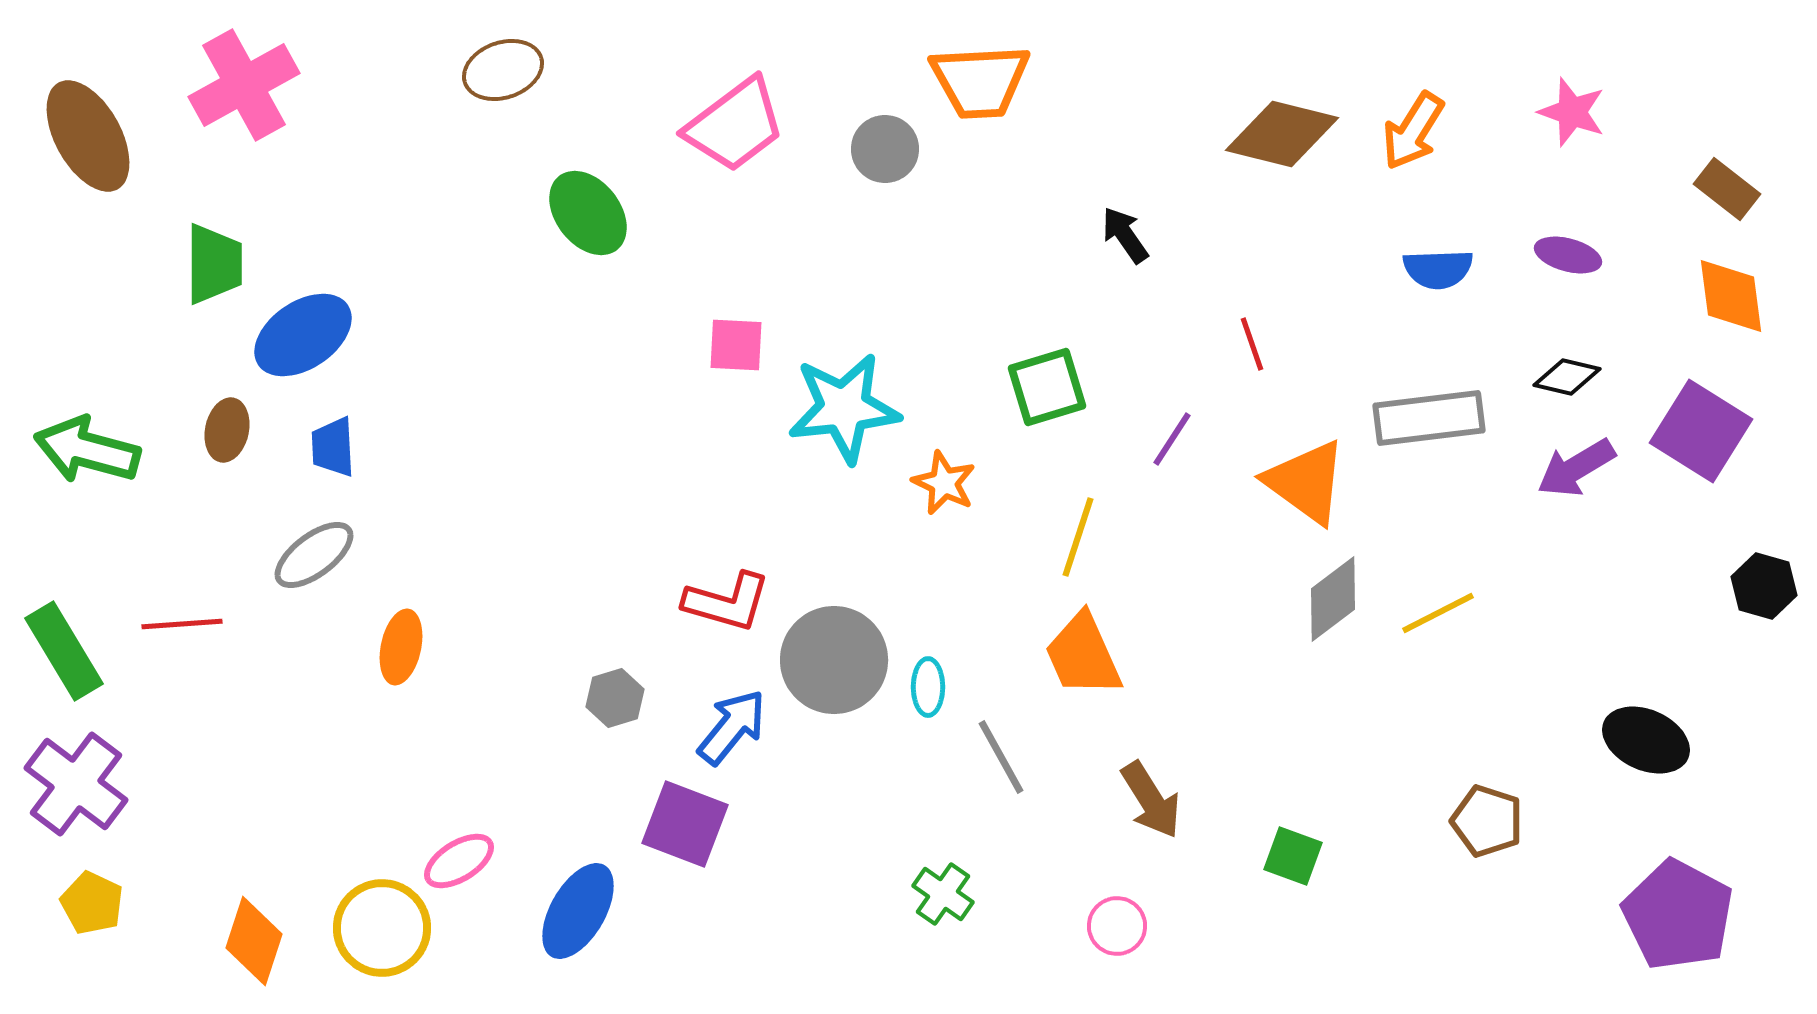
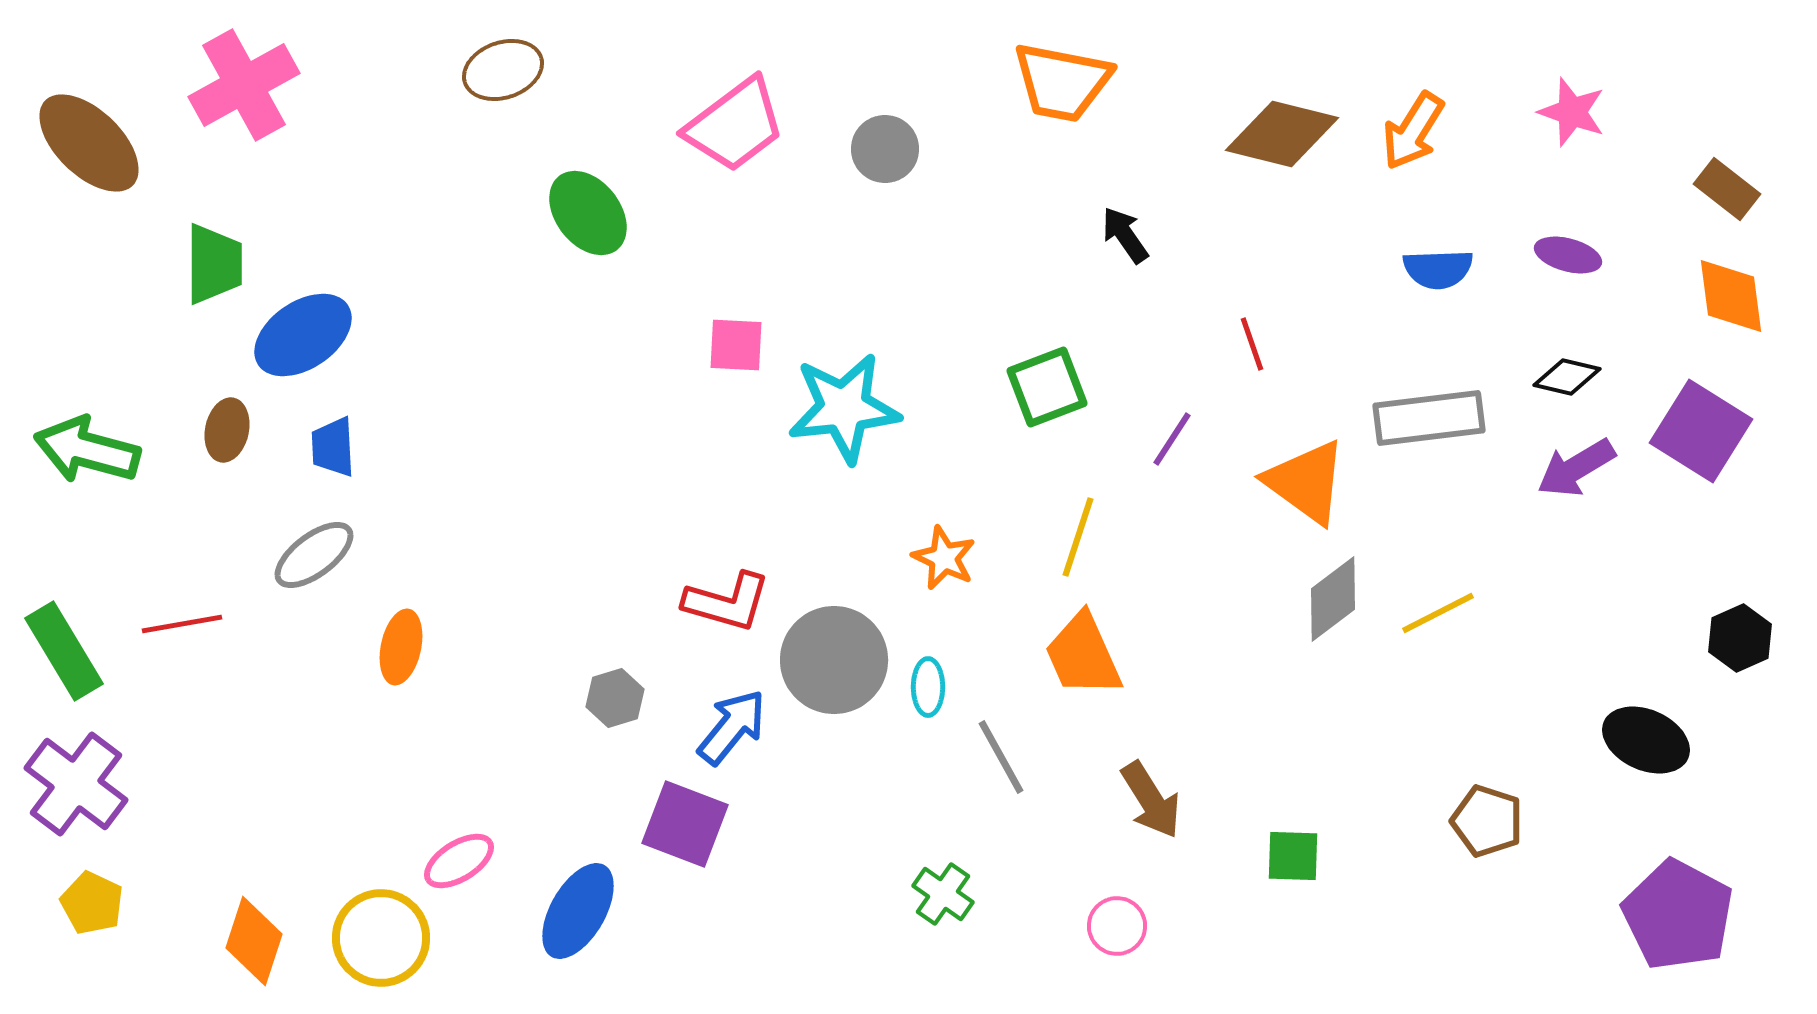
orange trapezoid at (980, 81): moved 82 px right, 1 px down; rotated 14 degrees clockwise
brown ellipse at (88, 136): moved 1 px right, 7 px down; rotated 17 degrees counterclockwise
green square at (1047, 387): rotated 4 degrees counterclockwise
orange star at (944, 483): moved 75 px down
black hexagon at (1764, 586): moved 24 px left, 52 px down; rotated 20 degrees clockwise
red line at (182, 624): rotated 6 degrees counterclockwise
green square at (1293, 856): rotated 18 degrees counterclockwise
yellow circle at (382, 928): moved 1 px left, 10 px down
